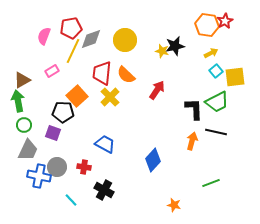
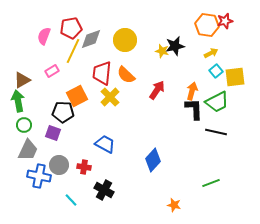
red star: rotated 14 degrees clockwise
orange square: rotated 15 degrees clockwise
orange arrow: moved 50 px up
gray circle: moved 2 px right, 2 px up
